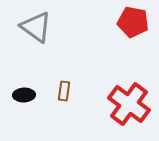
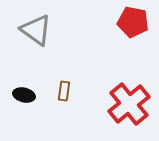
gray triangle: moved 3 px down
black ellipse: rotated 15 degrees clockwise
red cross: rotated 15 degrees clockwise
